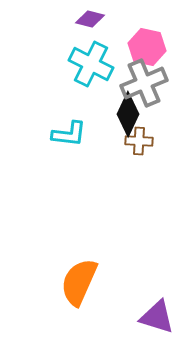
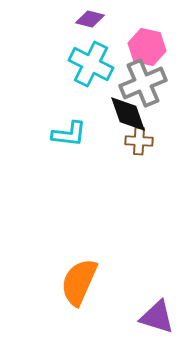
gray cross: moved 1 px left
black diamond: rotated 45 degrees counterclockwise
